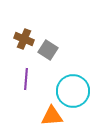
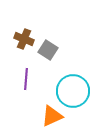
orange triangle: rotated 20 degrees counterclockwise
